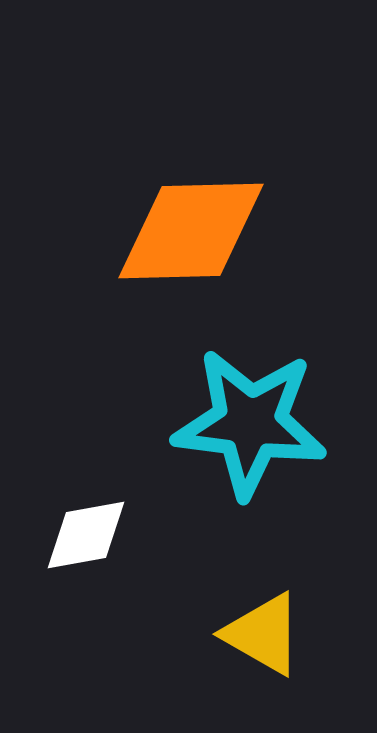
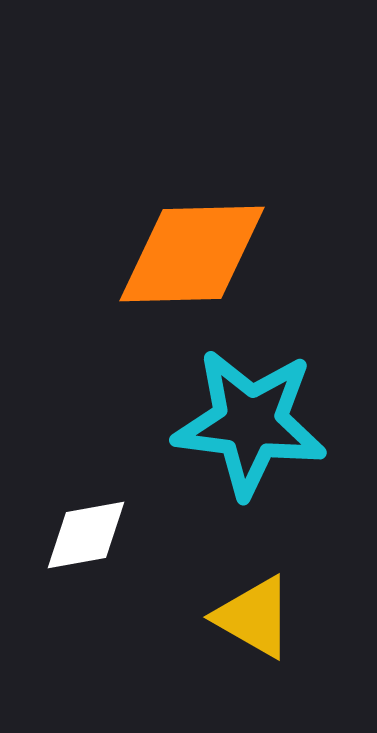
orange diamond: moved 1 px right, 23 px down
yellow triangle: moved 9 px left, 17 px up
